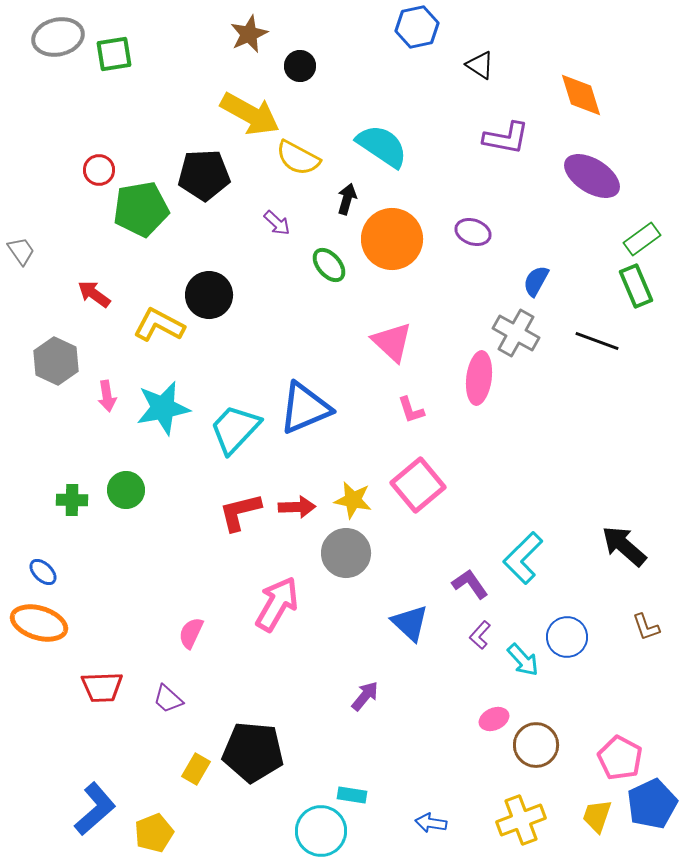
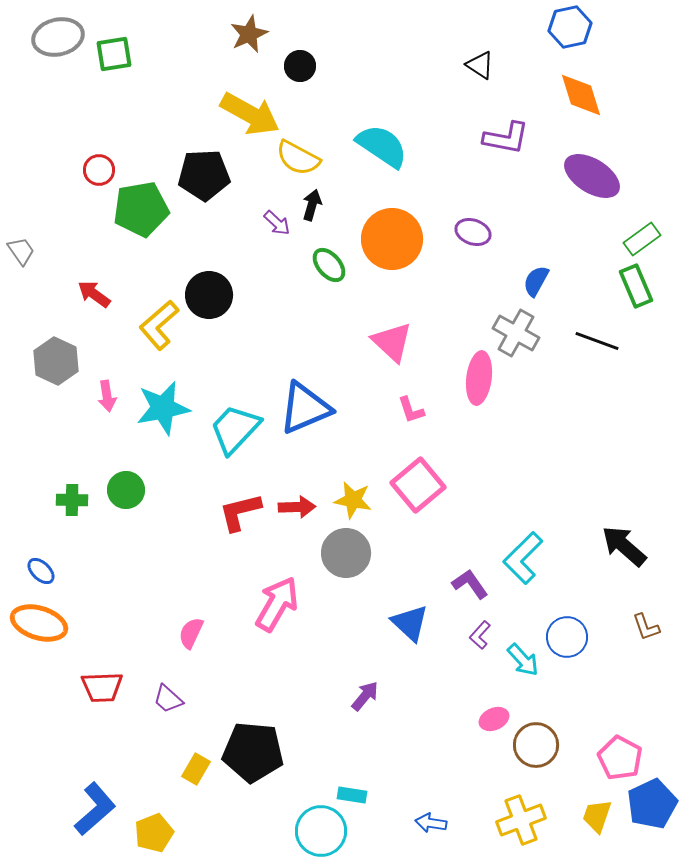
blue hexagon at (417, 27): moved 153 px right
black arrow at (347, 199): moved 35 px left, 6 px down
yellow L-shape at (159, 325): rotated 69 degrees counterclockwise
blue ellipse at (43, 572): moved 2 px left, 1 px up
